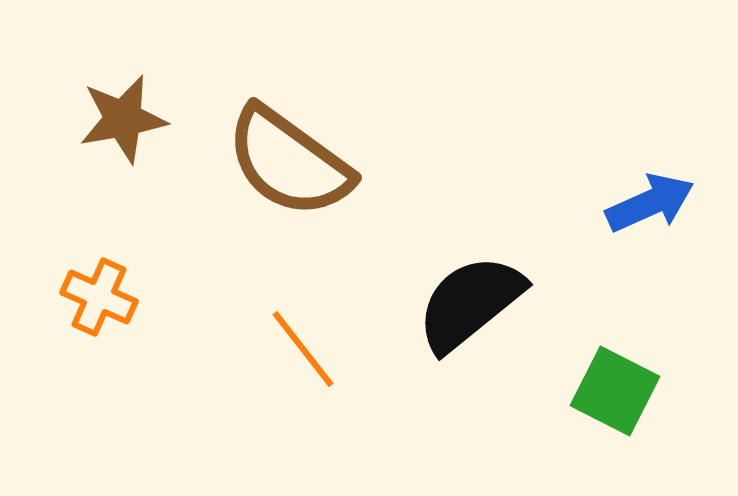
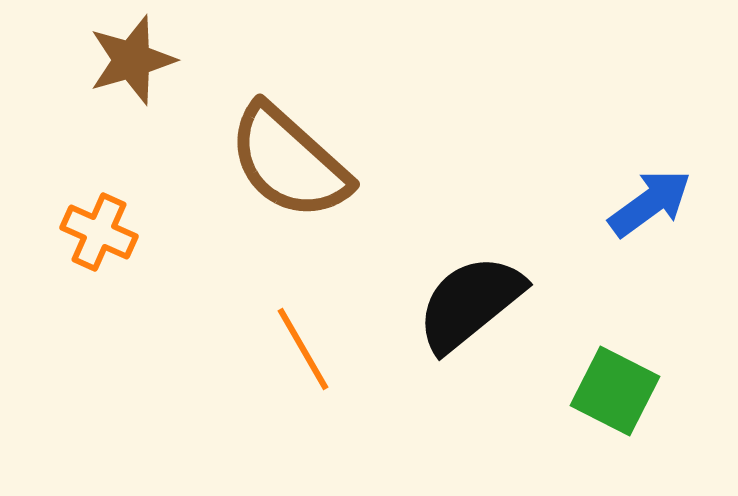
brown star: moved 9 px right, 59 px up; rotated 6 degrees counterclockwise
brown semicircle: rotated 6 degrees clockwise
blue arrow: rotated 12 degrees counterclockwise
orange cross: moved 65 px up
orange line: rotated 8 degrees clockwise
